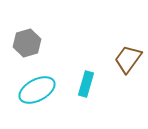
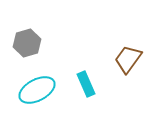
cyan rectangle: rotated 40 degrees counterclockwise
